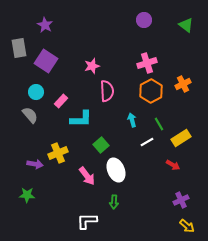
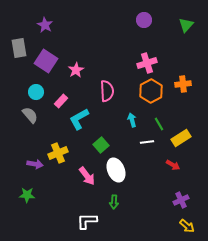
green triangle: rotated 35 degrees clockwise
pink star: moved 16 px left, 4 px down; rotated 14 degrees counterclockwise
orange cross: rotated 21 degrees clockwise
cyan L-shape: moved 2 px left; rotated 150 degrees clockwise
white line: rotated 24 degrees clockwise
